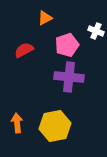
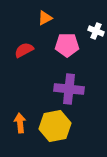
pink pentagon: rotated 20 degrees clockwise
purple cross: moved 12 px down
orange arrow: moved 3 px right
